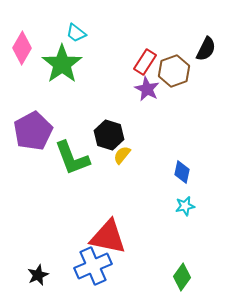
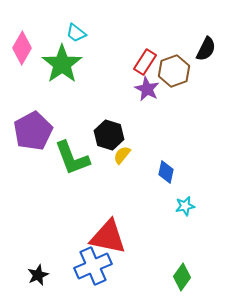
blue diamond: moved 16 px left
